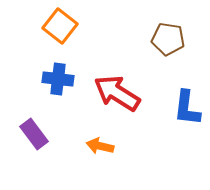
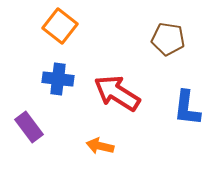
purple rectangle: moved 5 px left, 7 px up
